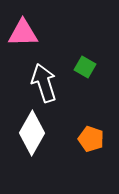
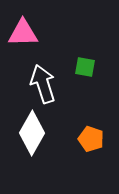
green square: rotated 20 degrees counterclockwise
white arrow: moved 1 px left, 1 px down
